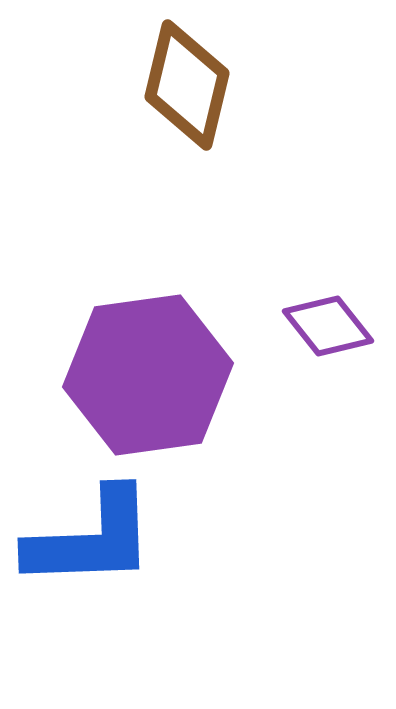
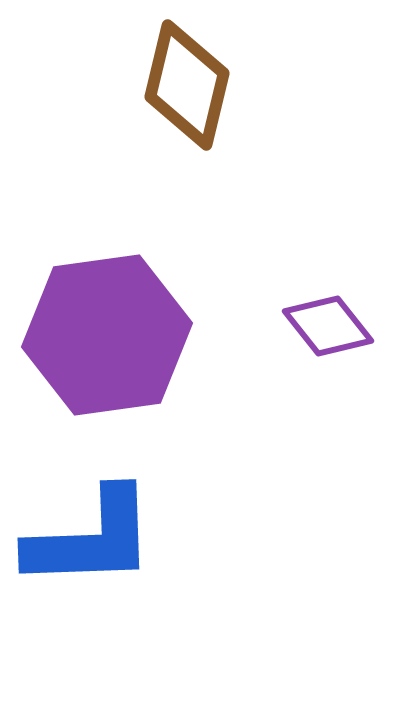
purple hexagon: moved 41 px left, 40 px up
